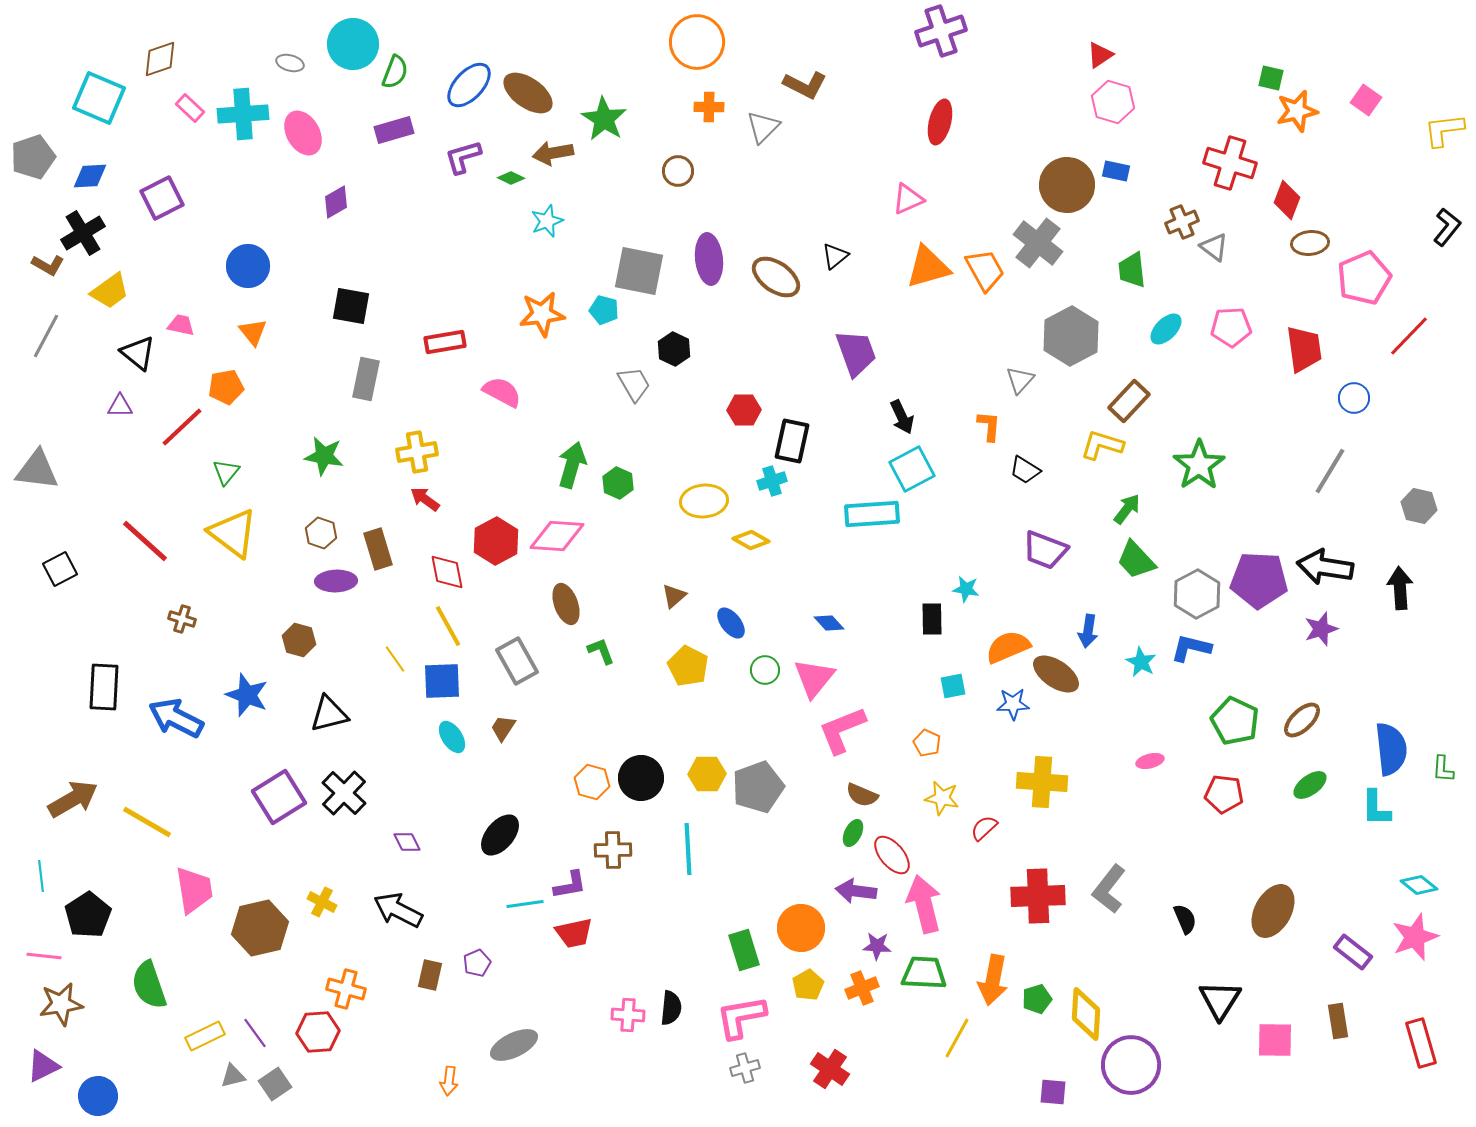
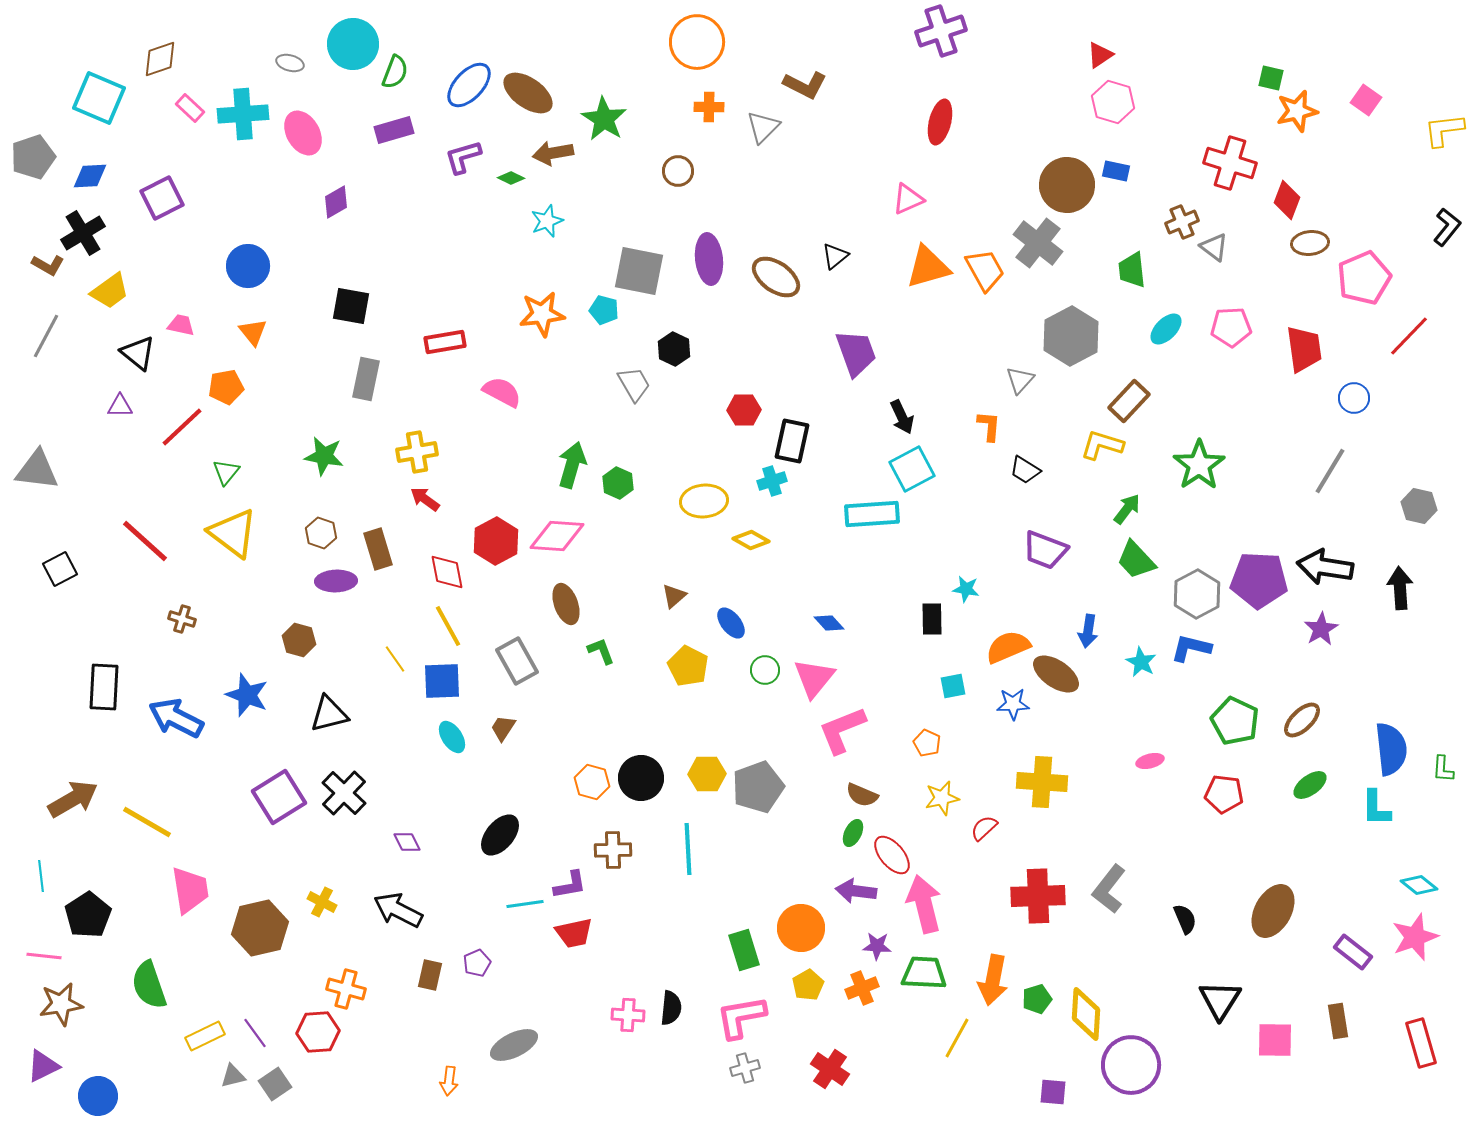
purple star at (1321, 629): rotated 12 degrees counterclockwise
yellow star at (942, 798): rotated 24 degrees counterclockwise
pink trapezoid at (194, 890): moved 4 px left
